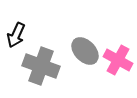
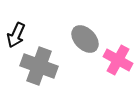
gray ellipse: moved 12 px up
gray cross: moved 2 px left
